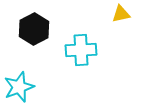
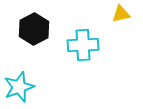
cyan cross: moved 2 px right, 5 px up
